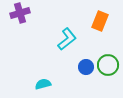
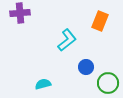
purple cross: rotated 12 degrees clockwise
cyan L-shape: moved 1 px down
green circle: moved 18 px down
